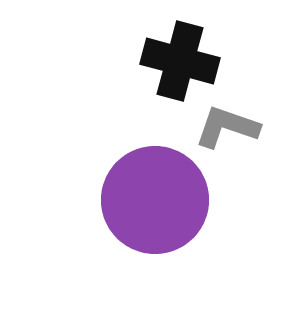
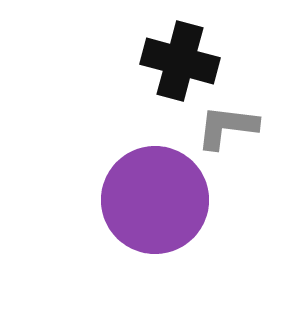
gray L-shape: rotated 12 degrees counterclockwise
